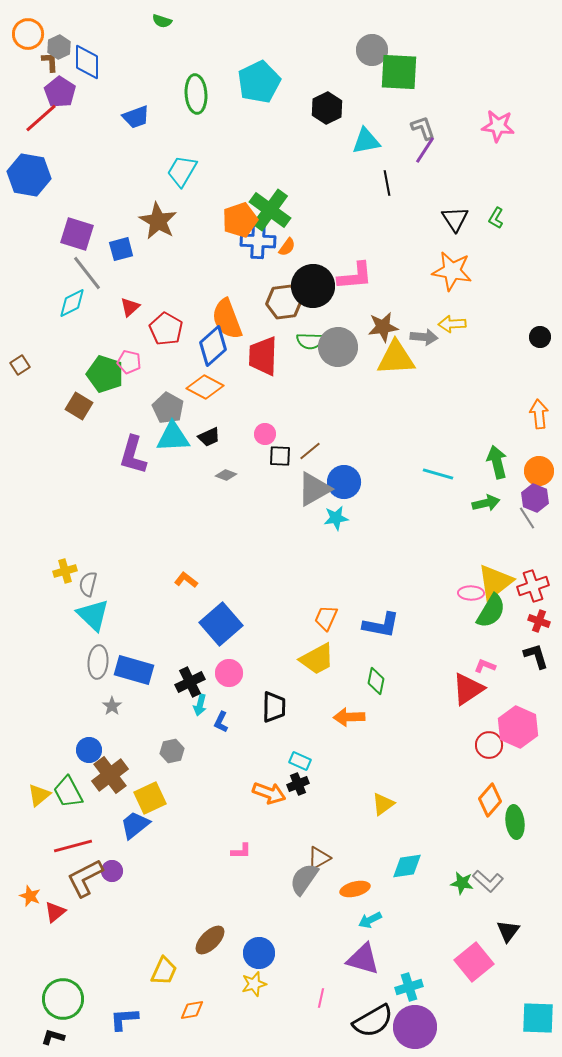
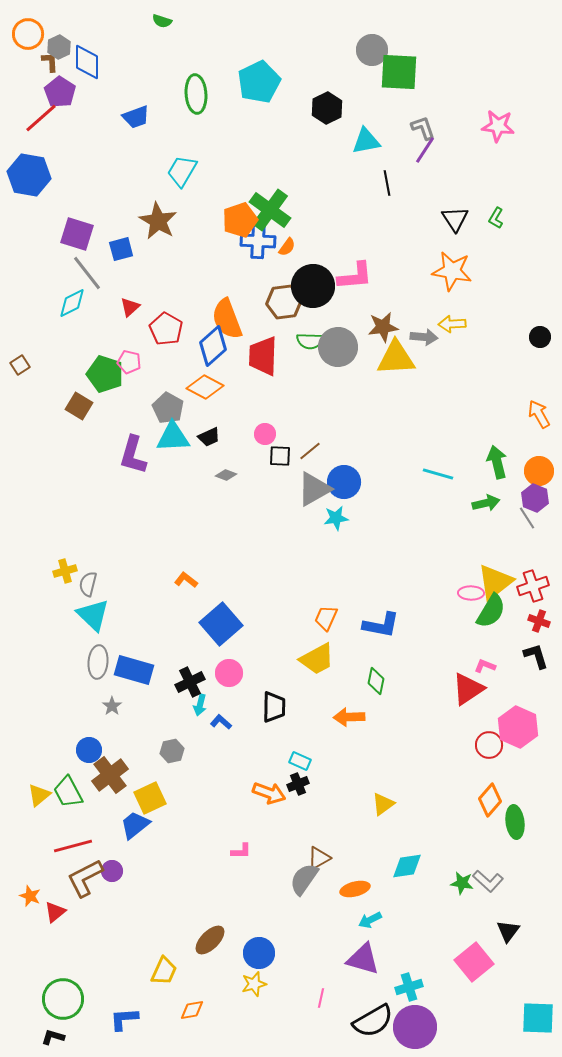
orange arrow at (539, 414): rotated 24 degrees counterclockwise
blue L-shape at (221, 722): rotated 105 degrees clockwise
